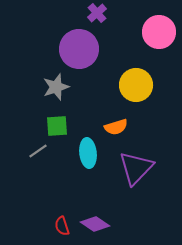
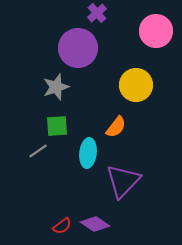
pink circle: moved 3 px left, 1 px up
purple circle: moved 1 px left, 1 px up
orange semicircle: rotated 35 degrees counterclockwise
cyan ellipse: rotated 12 degrees clockwise
purple triangle: moved 13 px left, 13 px down
red semicircle: rotated 108 degrees counterclockwise
